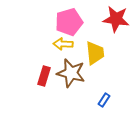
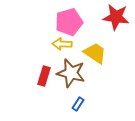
red star: moved 2 px up
yellow arrow: moved 1 px left
yellow trapezoid: rotated 50 degrees counterclockwise
blue rectangle: moved 26 px left, 4 px down
